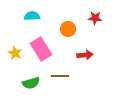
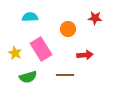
cyan semicircle: moved 2 px left, 1 px down
brown line: moved 5 px right, 1 px up
green semicircle: moved 3 px left, 6 px up
